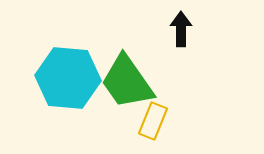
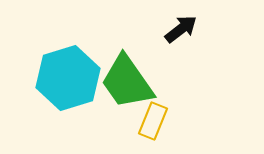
black arrow: rotated 52 degrees clockwise
cyan hexagon: rotated 22 degrees counterclockwise
